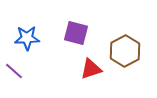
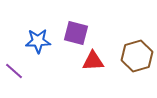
blue star: moved 11 px right, 3 px down
brown hexagon: moved 12 px right, 5 px down; rotated 12 degrees clockwise
red triangle: moved 2 px right, 8 px up; rotated 15 degrees clockwise
